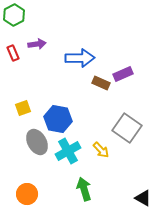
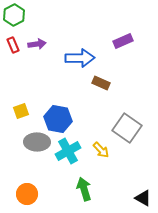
red rectangle: moved 8 px up
purple rectangle: moved 33 px up
yellow square: moved 2 px left, 3 px down
gray ellipse: rotated 60 degrees counterclockwise
